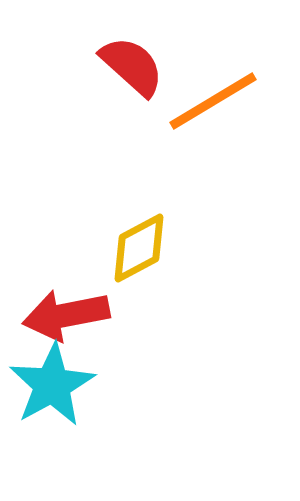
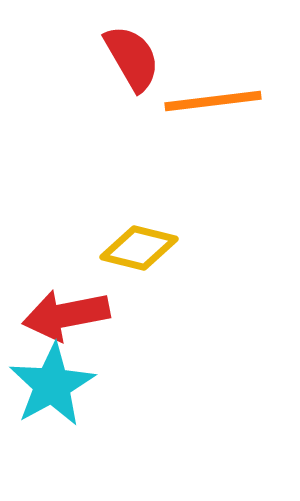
red semicircle: moved 8 px up; rotated 18 degrees clockwise
orange line: rotated 24 degrees clockwise
yellow diamond: rotated 42 degrees clockwise
